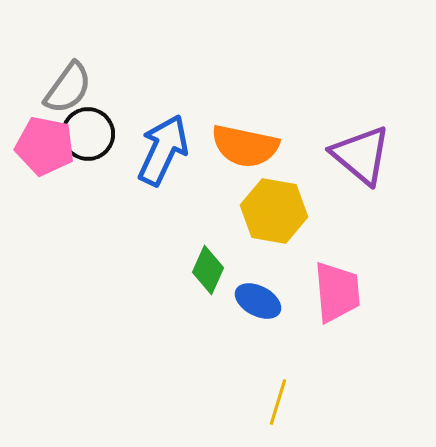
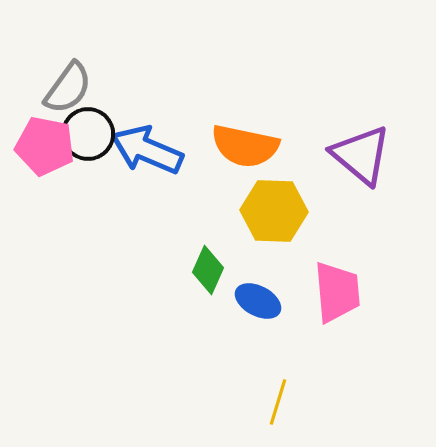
blue arrow: moved 16 px left; rotated 92 degrees counterclockwise
yellow hexagon: rotated 8 degrees counterclockwise
